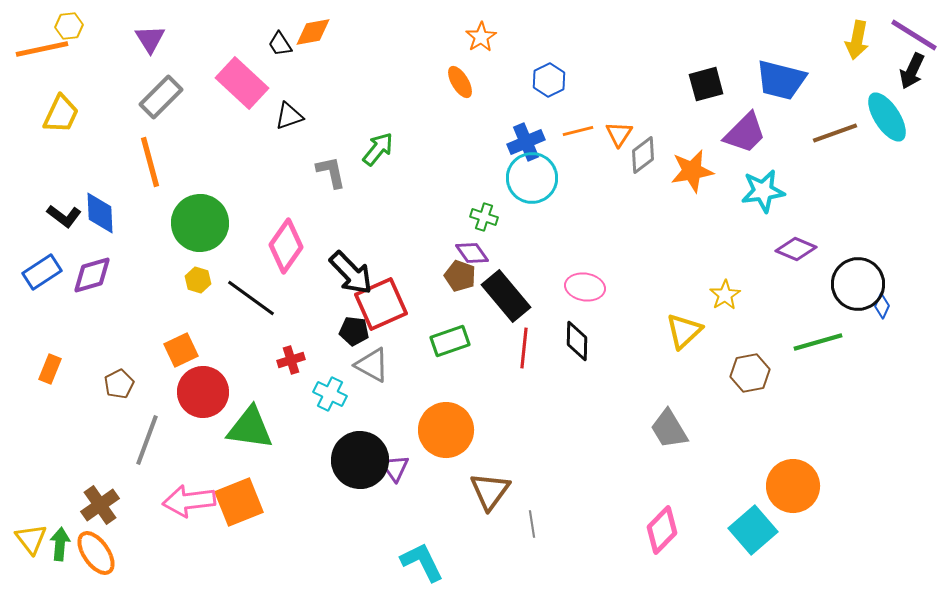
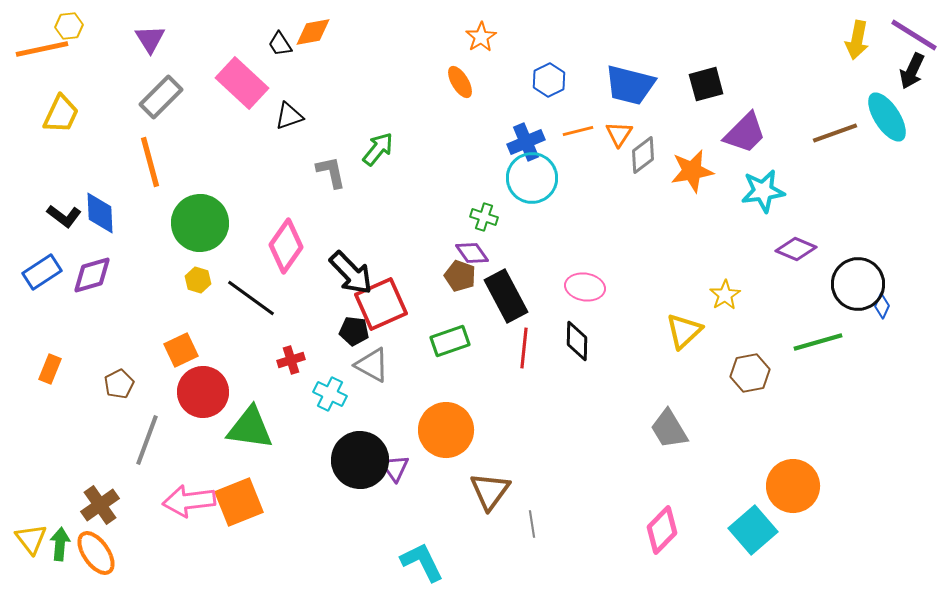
blue trapezoid at (781, 80): moved 151 px left, 5 px down
black rectangle at (506, 296): rotated 12 degrees clockwise
